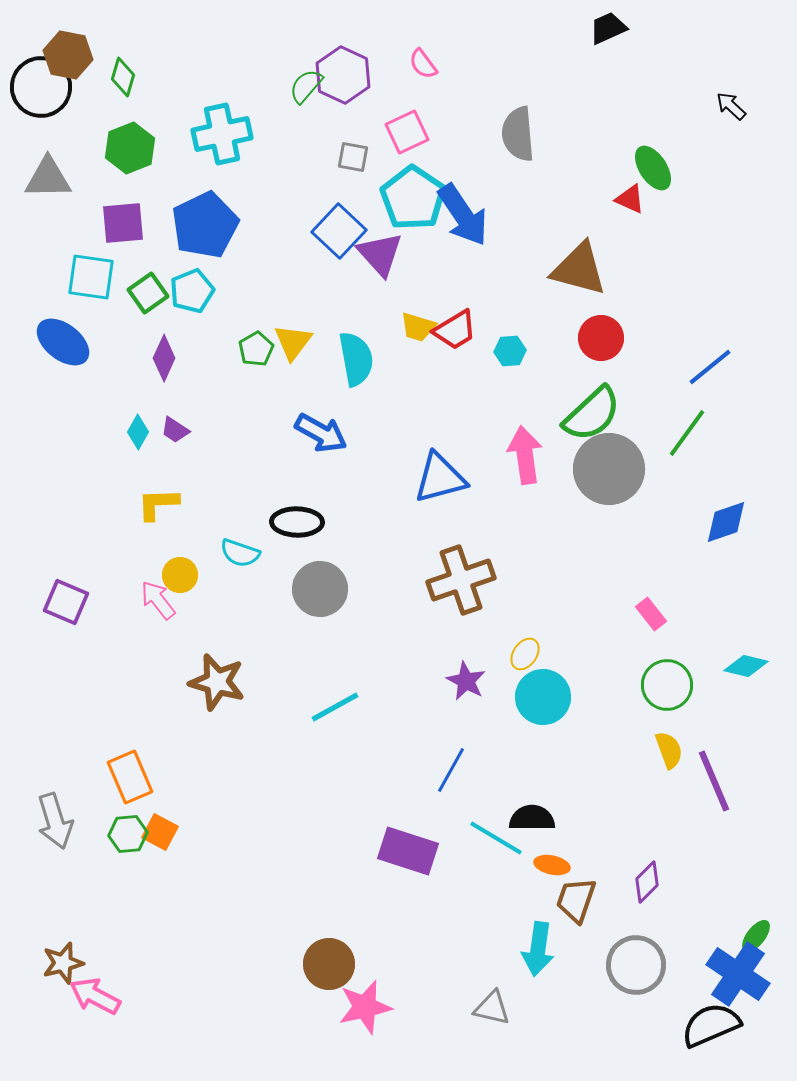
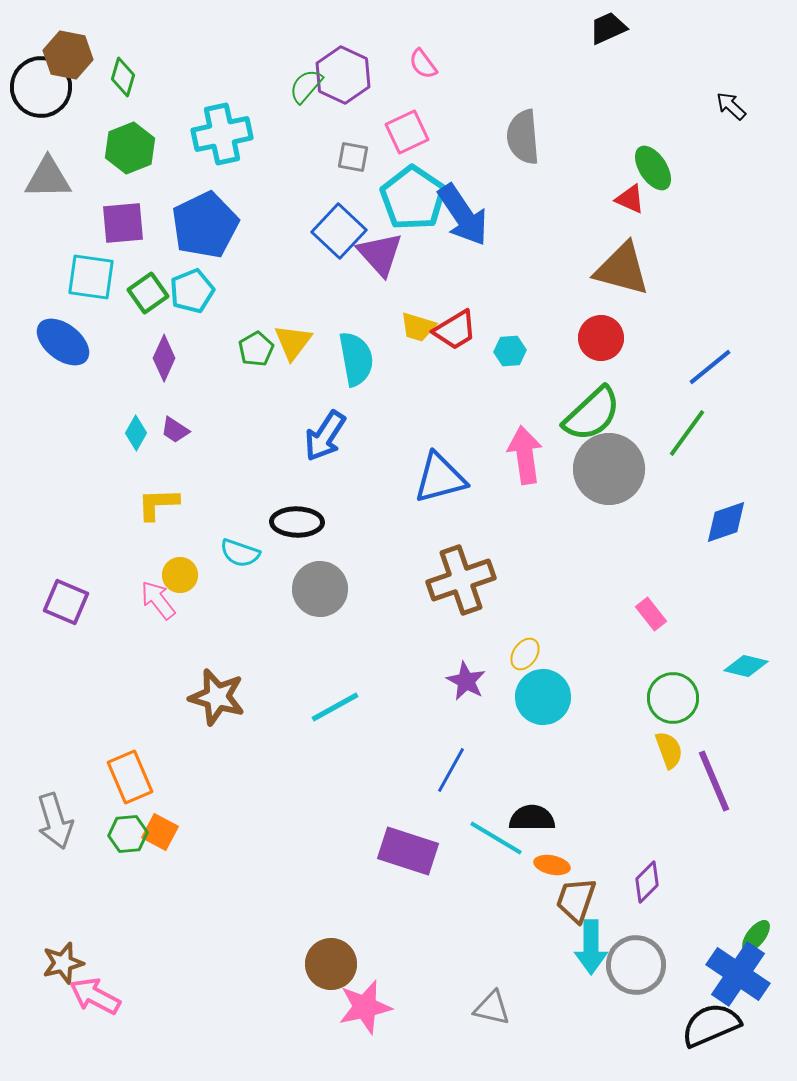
gray semicircle at (518, 134): moved 5 px right, 3 px down
brown triangle at (579, 269): moved 43 px right
cyan diamond at (138, 432): moved 2 px left, 1 px down
blue arrow at (321, 433): moved 4 px right, 3 px down; rotated 94 degrees clockwise
brown star at (217, 682): moved 15 px down
green circle at (667, 685): moved 6 px right, 13 px down
cyan arrow at (538, 949): moved 53 px right, 2 px up; rotated 8 degrees counterclockwise
brown circle at (329, 964): moved 2 px right
